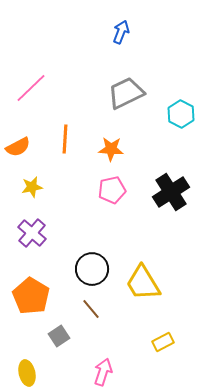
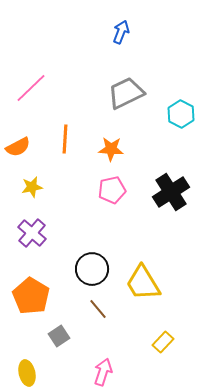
brown line: moved 7 px right
yellow rectangle: rotated 20 degrees counterclockwise
